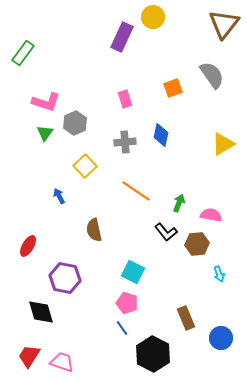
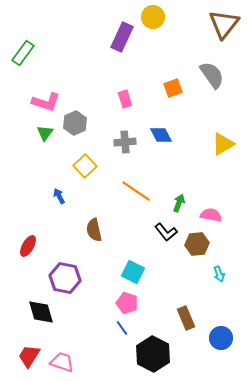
blue diamond: rotated 40 degrees counterclockwise
